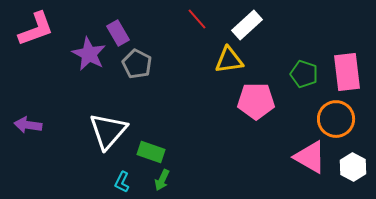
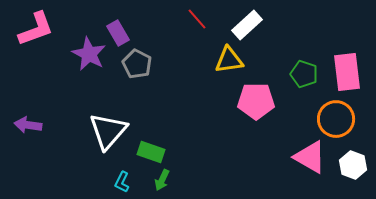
white hexagon: moved 2 px up; rotated 8 degrees counterclockwise
